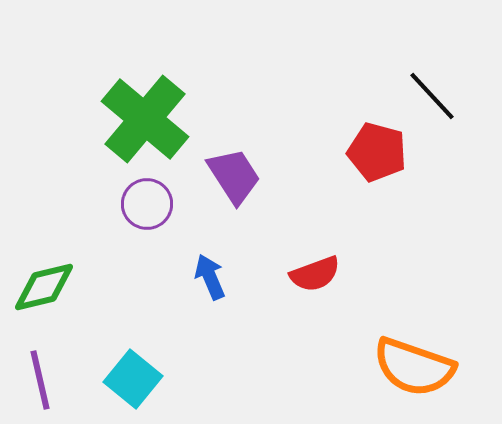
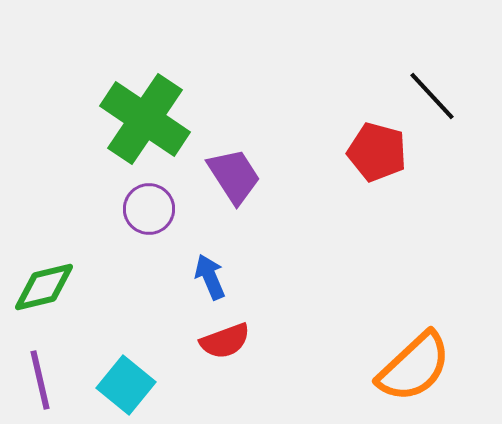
green cross: rotated 6 degrees counterclockwise
purple circle: moved 2 px right, 5 px down
red semicircle: moved 90 px left, 67 px down
orange semicircle: rotated 62 degrees counterclockwise
cyan square: moved 7 px left, 6 px down
